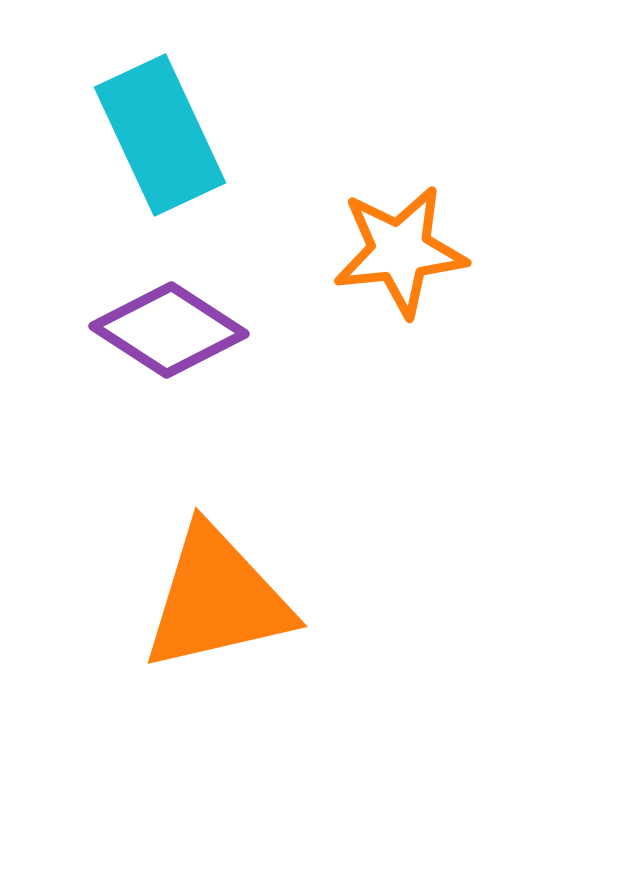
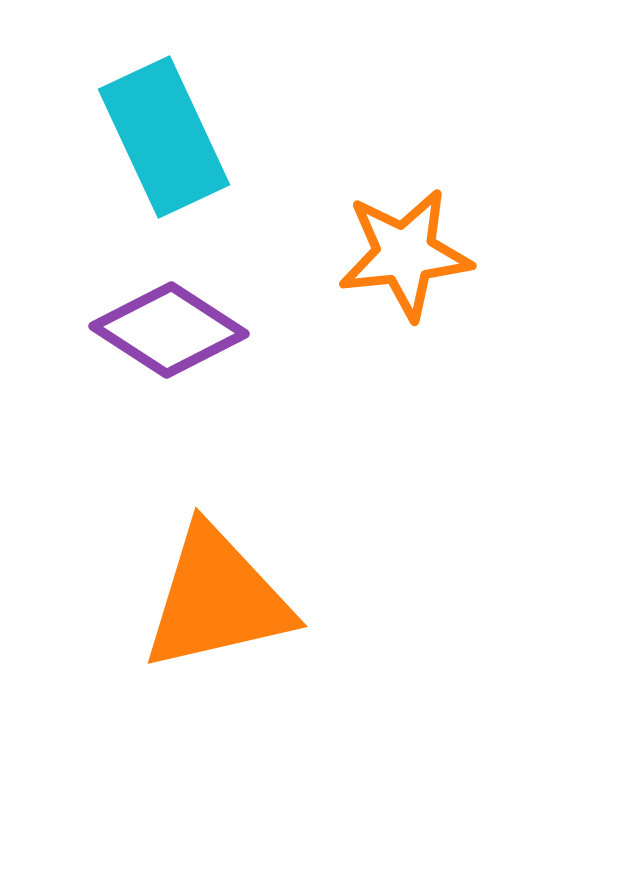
cyan rectangle: moved 4 px right, 2 px down
orange star: moved 5 px right, 3 px down
